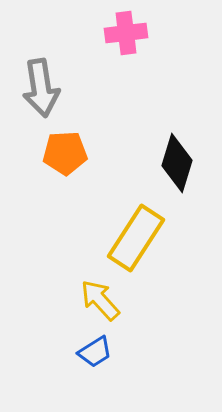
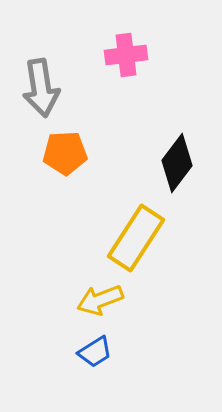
pink cross: moved 22 px down
black diamond: rotated 20 degrees clockwise
yellow arrow: rotated 69 degrees counterclockwise
